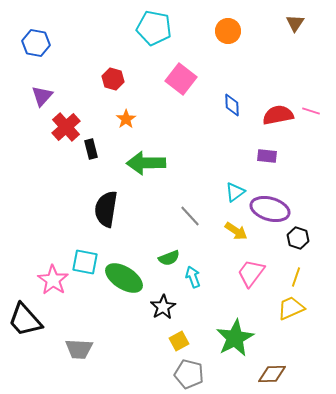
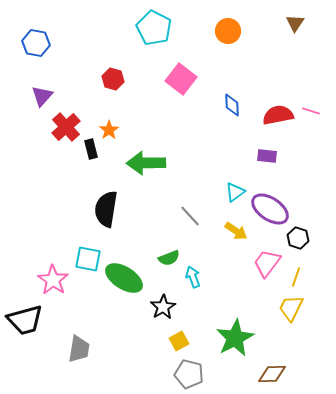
cyan pentagon: rotated 16 degrees clockwise
orange star: moved 17 px left, 11 px down
purple ellipse: rotated 18 degrees clockwise
cyan square: moved 3 px right, 3 px up
pink trapezoid: moved 16 px right, 10 px up
yellow trapezoid: rotated 40 degrees counterclockwise
black trapezoid: rotated 63 degrees counterclockwise
gray trapezoid: rotated 84 degrees counterclockwise
